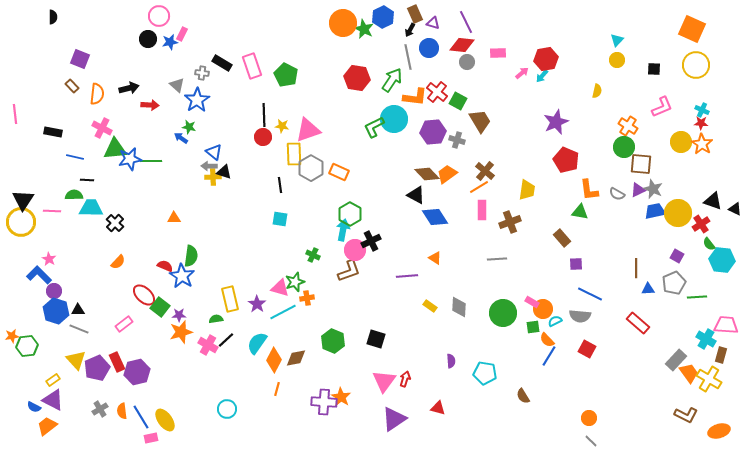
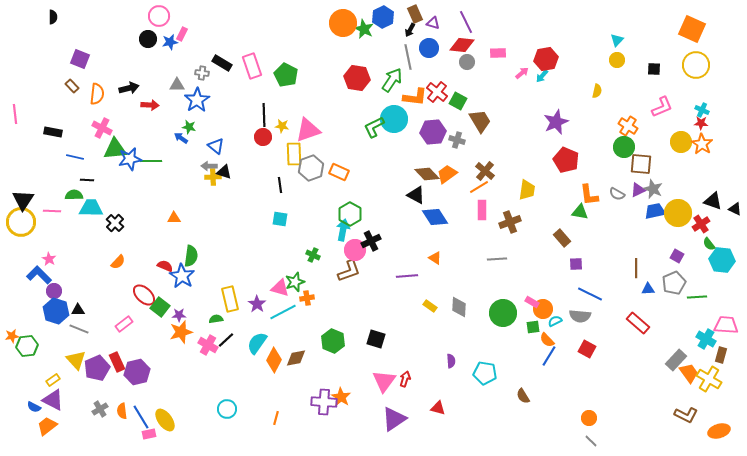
gray triangle at (177, 85): rotated 42 degrees counterclockwise
blue triangle at (214, 152): moved 2 px right, 6 px up
gray hexagon at (311, 168): rotated 10 degrees clockwise
orange L-shape at (589, 190): moved 5 px down
orange line at (277, 389): moved 1 px left, 29 px down
pink rectangle at (151, 438): moved 2 px left, 4 px up
